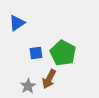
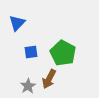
blue triangle: rotated 12 degrees counterclockwise
blue square: moved 5 px left, 1 px up
